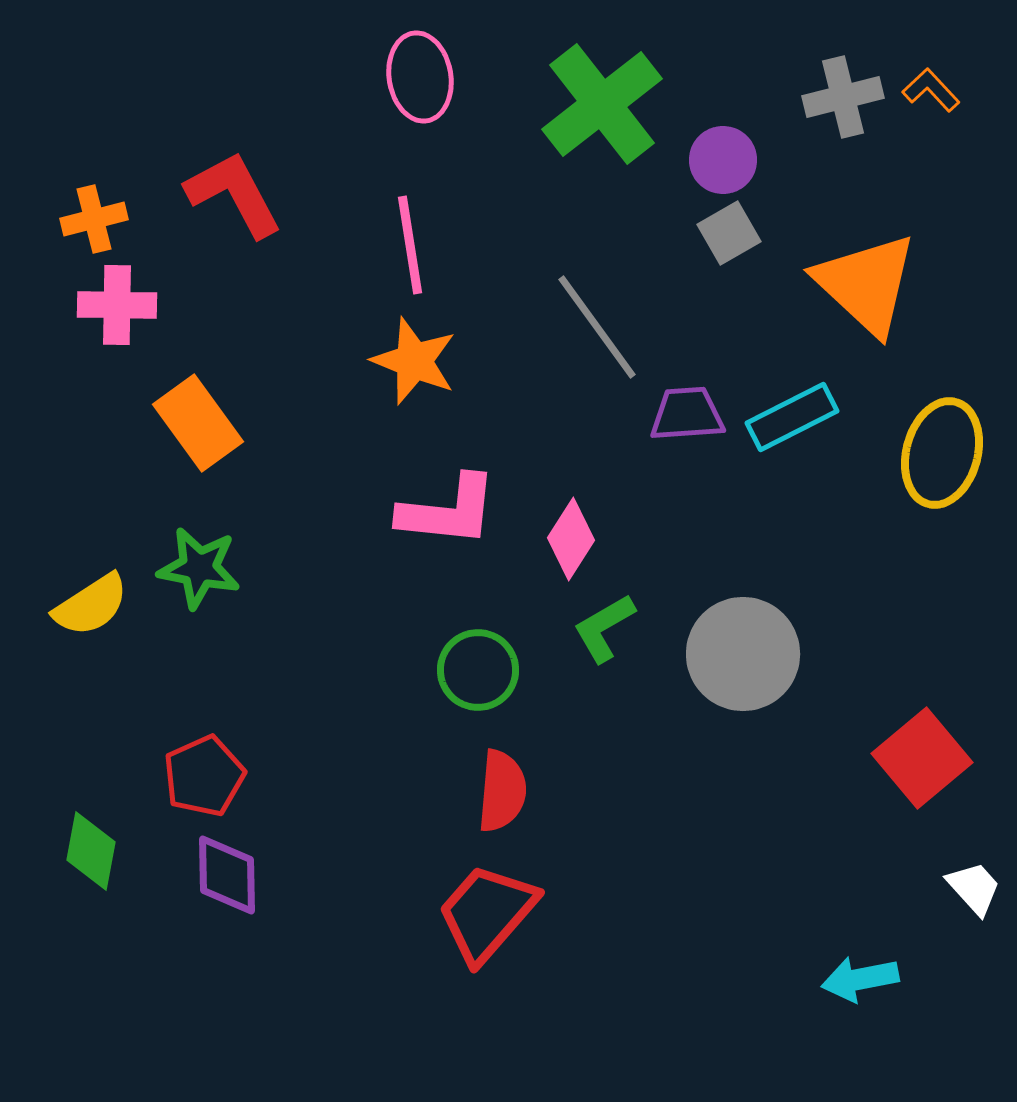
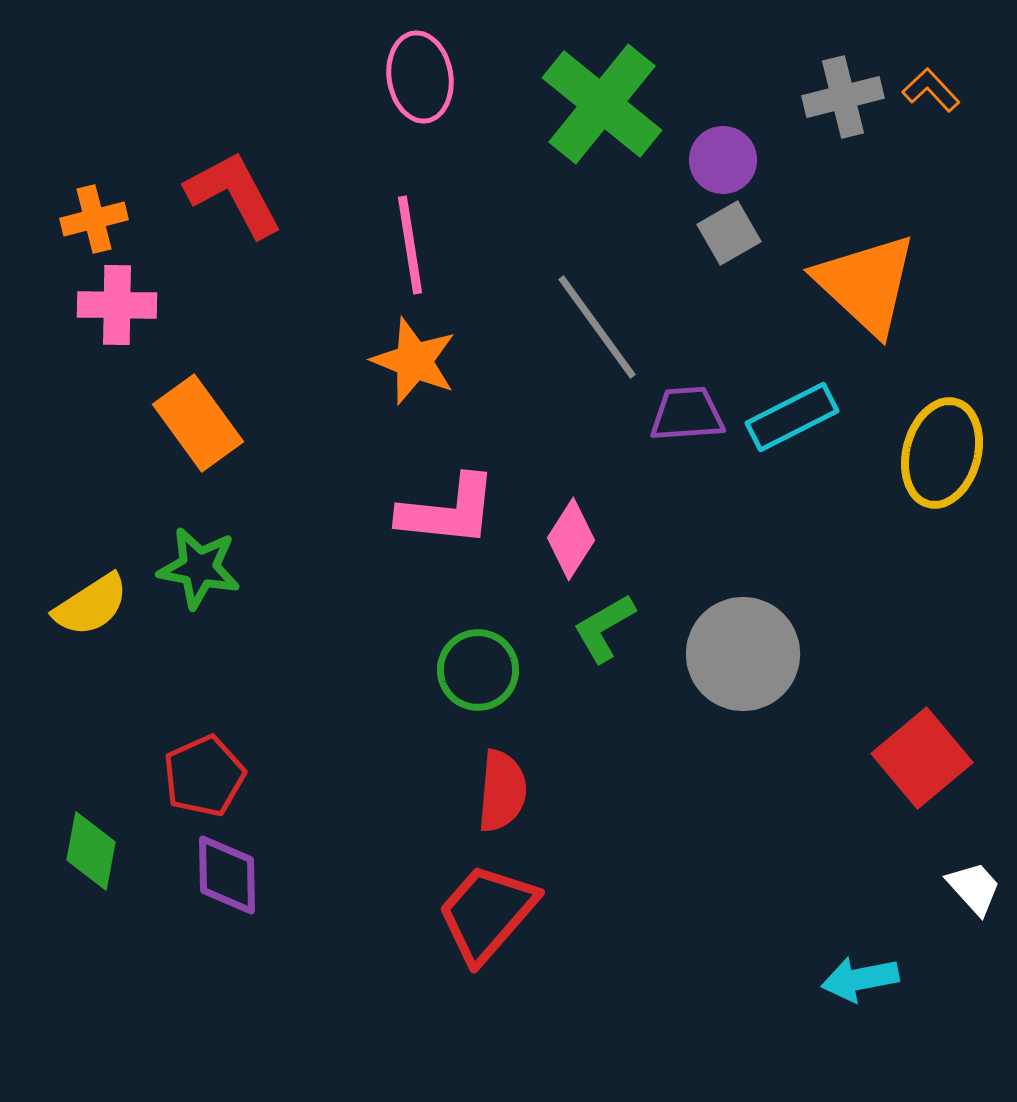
green cross: rotated 13 degrees counterclockwise
